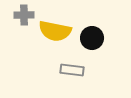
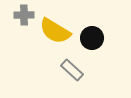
yellow semicircle: rotated 20 degrees clockwise
gray rectangle: rotated 35 degrees clockwise
